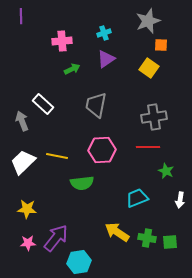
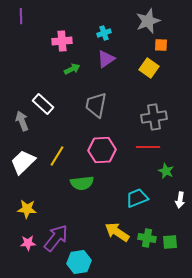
yellow line: rotated 70 degrees counterclockwise
